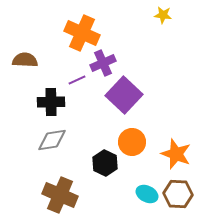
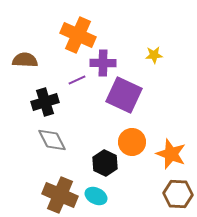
yellow star: moved 9 px left, 40 px down; rotated 12 degrees counterclockwise
orange cross: moved 4 px left, 2 px down
purple cross: rotated 25 degrees clockwise
purple square: rotated 18 degrees counterclockwise
black cross: moved 6 px left; rotated 16 degrees counterclockwise
gray diamond: rotated 72 degrees clockwise
orange star: moved 5 px left
cyan ellipse: moved 51 px left, 2 px down
